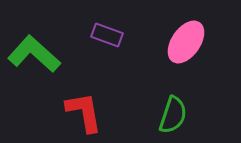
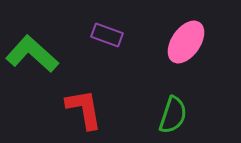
green L-shape: moved 2 px left
red L-shape: moved 3 px up
